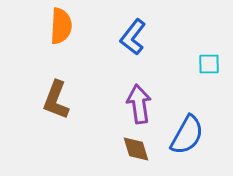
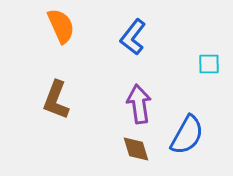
orange semicircle: rotated 27 degrees counterclockwise
